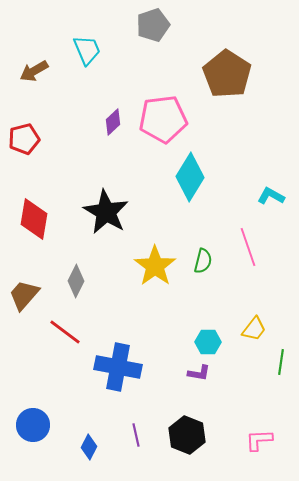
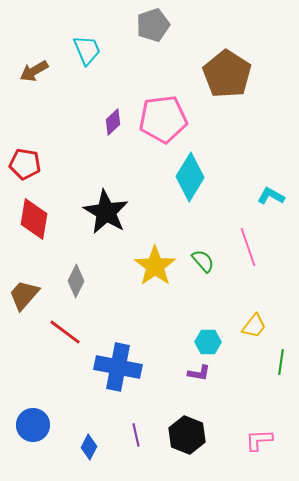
red pentagon: moved 1 px right, 25 px down; rotated 24 degrees clockwise
green semicircle: rotated 55 degrees counterclockwise
yellow trapezoid: moved 3 px up
